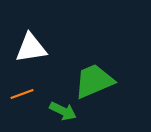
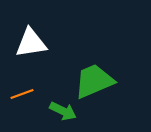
white triangle: moved 5 px up
